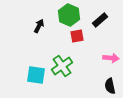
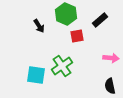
green hexagon: moved 3 px left, 1 px up
black arrow: rotated 120 degrees clockwise
